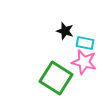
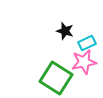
cyan rectangle: moved 2 px right; rotated 36 degrees counterclockwise
pink star: rotated 25 degrees counterclockwise
